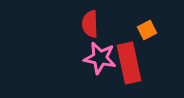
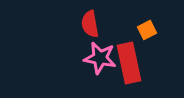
red semicircle: rotated 8 degrees counterclockwise
